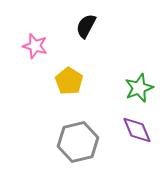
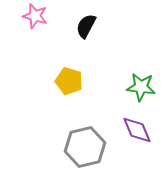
pink star: moved 30 px up
yellow pentagon: rotated 16 degrees counterclockwise
green star: moved 2 px right, 1 px up; rotated 28 degrees clockwise
gray hexagon: moved 7 px right, 5 px down
